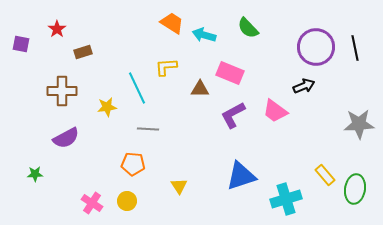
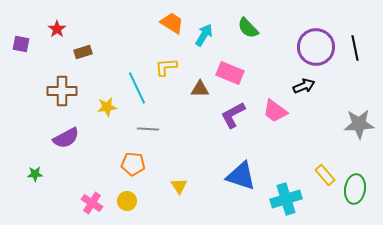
cyan arrow: rotated 105 degrees clockwise
blue triangle: rotated 36 degrees clockwise
